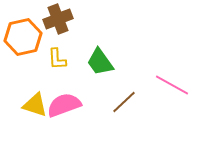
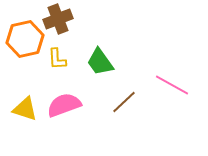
orange hexagon: moved 2 px right, 2 px down
yellow triangle: moved 10 px left, 4 px down
